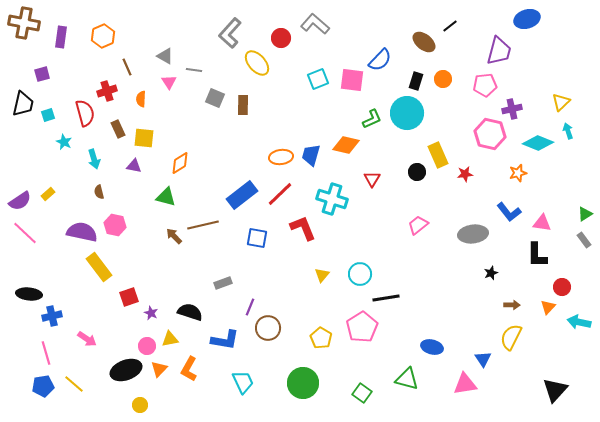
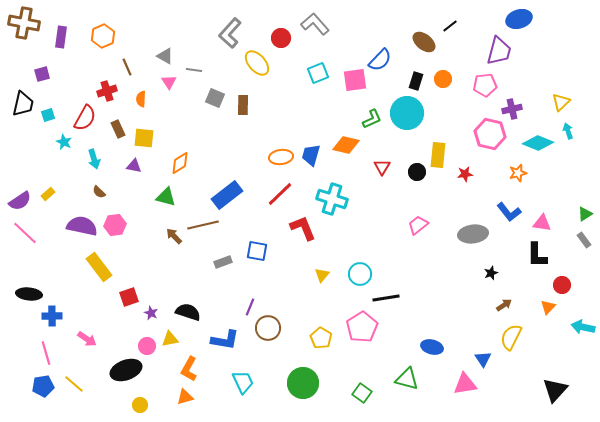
blue ellipse at (527, 19): moved 8 px left
gray L-shape at (315, 24): rotated 8 degrees clockwise
cyan square at (318, 79): moved 6 px up
pink square at (352, 80): moved 3 px right; rotated 15 degrees counterclockwise
red semicircle at (85, 113): moved 5 px down; rotated 44 degrees clockwise
yellow rectangle at (438, 155): rotated 30 degrees clockwise
red triangle at (372, 179): moved 10 px right, 12 px up
brown semicircle at (99, 192): rotated 32 degrees counterclockwise
blue rectangle at (242, 195): moved 15 px left
pink hexagon at (115, 225): rotated 20 degrees counterclockwise
purple semicircle at (82, 232): moved 6 px up
blue square at (257, 238): moved 13 px down
gray rectangle at (223, 283): moved 21 px up
red circle at (562, 287): moved 2 px up
brown arrow at (512, 305): moved 8 px left; rotated 35 degrees counterclockwise
black semicircle at (190, 312): moved 2 px left
blue cross at (52, 316): rotated 12 degrees clockwise
cyan arrow at (579, 322): moved 4 px right, 5 px down
orange triangle at (159, 369): moved 26 px right, 28 px down; rotated 30 degrees clockwise
